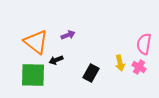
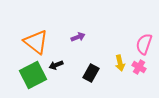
purple arrow: moved 10 px right, 2 px down
pink semicircle: rotated 10 degrees clockwise
black arrow: moved 5 px down
green square: rotated 28 degrees counterclockwise
